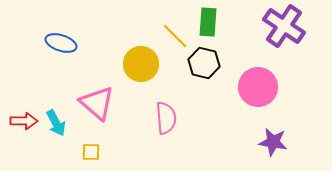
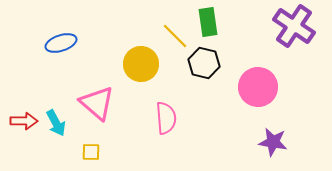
green rectangle: rotated 12 degrees counterclockwise
purple cross: moved 10 px right
blue ellipse: rotated 36 degrees counterclockwise
